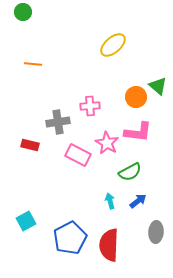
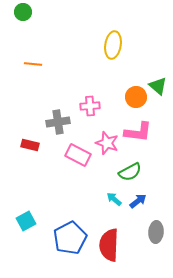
yellow ellipse: rotated 40 degrees counterclockwise
pink star: rotated 10 degrees counterclockwise
cyan arrow: moved 4 px right, 2 px up; rotated 35 degrees counterclockwise
